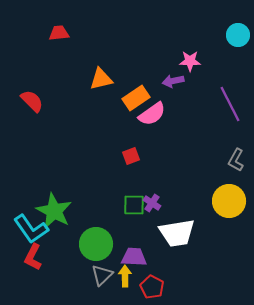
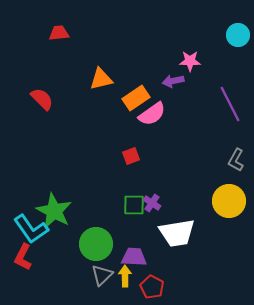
red semicircle: moved 10 px right, 2 px up
red L-shape: moved 10 px left
